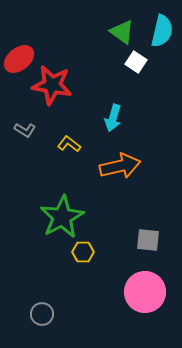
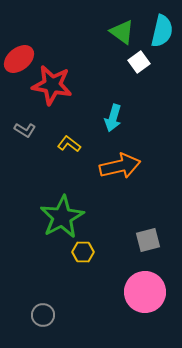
white square: moved 3 px right; rotated 20 degrees clockwise
gray square: rotated 20 degrees counterclockwise
gray circle: moved 1 px right, 1 px down
